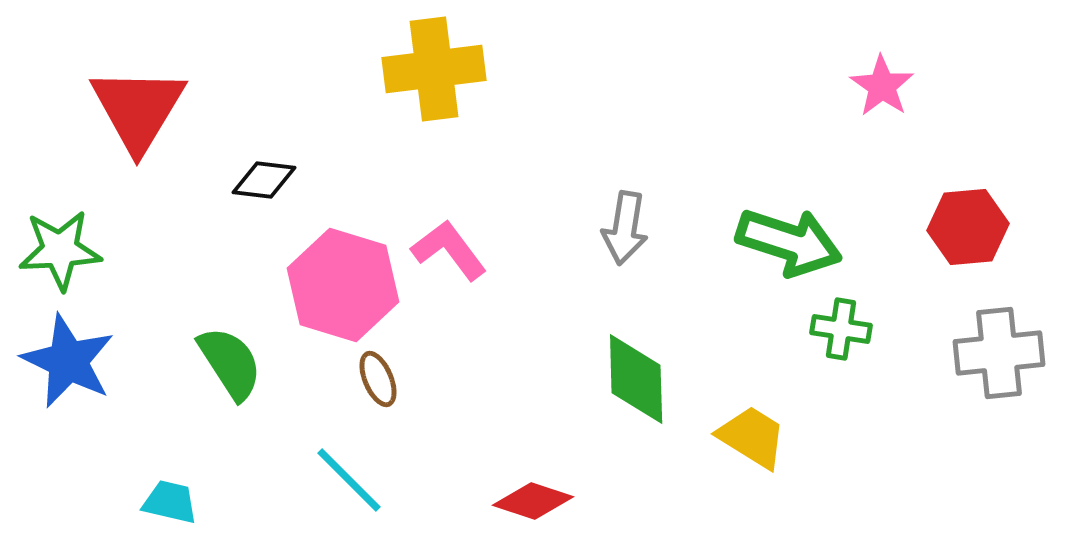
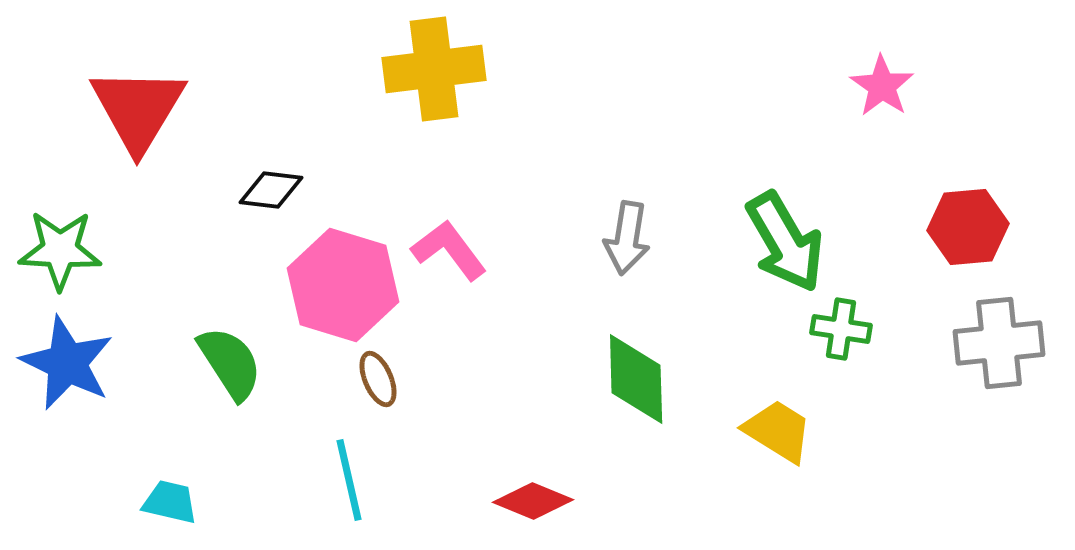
black diamond: moved 7 px right, 10 px down
gray arrow: moved 2 px right, 10 px down
green arrow: moved 4 px left; rotated 42 degrees clockwise
green star: rotated 6 degrees clockwise
gray cross: moved 10 px up
blue star: moved 1 px left, 2 px down
yellow trapezoid: moved 26 px right, 6 px up
cyan line: rotated 32 degrees clockwise
red diamond: rotated 4 degrees clockwise
